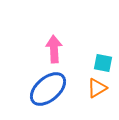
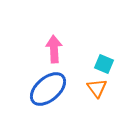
cyan square: moved 1 px right, 1 px down; rotated 12 degrees clockwise
orange triangle: rotated 35 degrees counterclockwise
